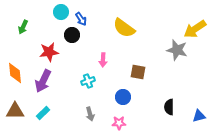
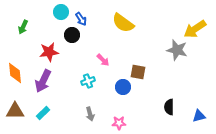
yellow semicircle: moved 1 px left, 5 px up
pink arrow: rotated 48 degrees counterclockwise
blue circle: moved 10 px up
